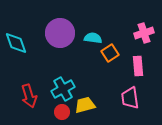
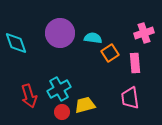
pink rectangle: moved 3 px left, 3 px up
cyan cross: moved 4 px left
